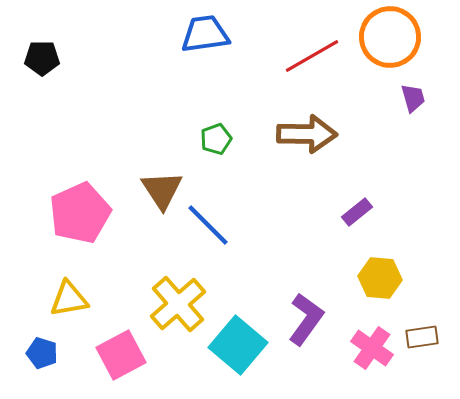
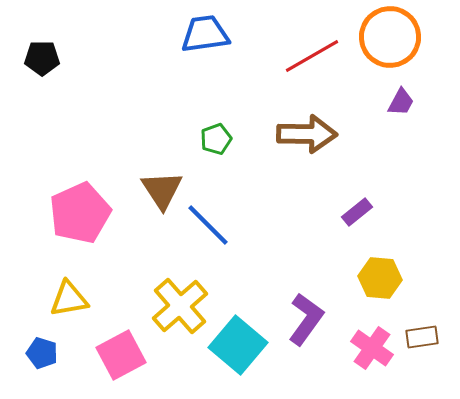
purple trapezoid: moved 12 px left, 4 px down; rotated 44 degrees clockwise
yellow cross: moved 2 px right, 2 px down
